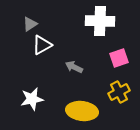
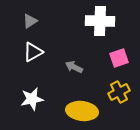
gray triangle: moved 3 px up
white triangle: moved 9 px left, 7 px down
